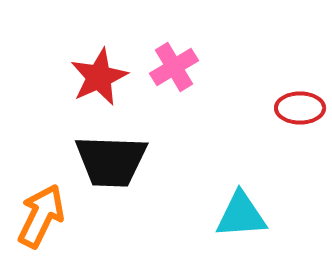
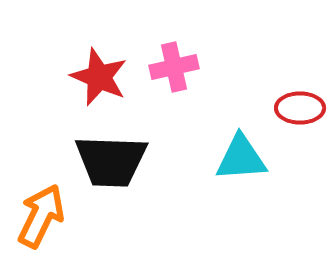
pink cross: rotated 18 degrees clockwise
red star: rotated 24 degrees counterclockwise
cyan triangle: moved 57 px up
